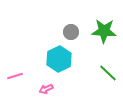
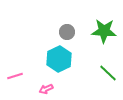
gray circle: moved 4 px left
